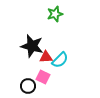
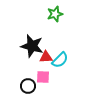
pink square: rotated 24 degrees counterclockwise
